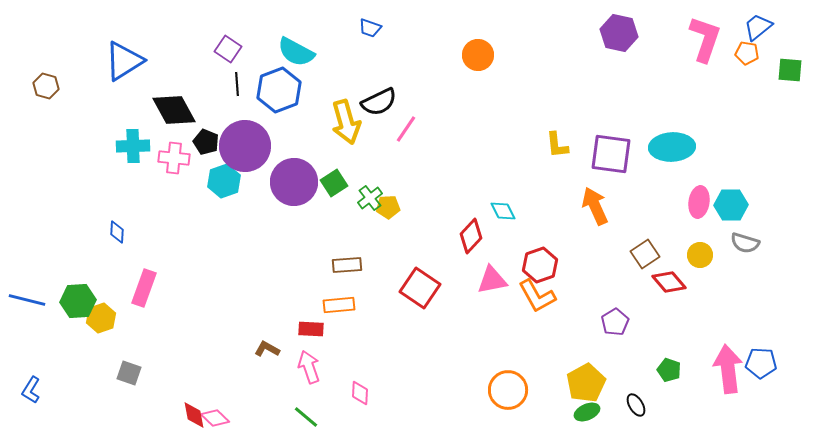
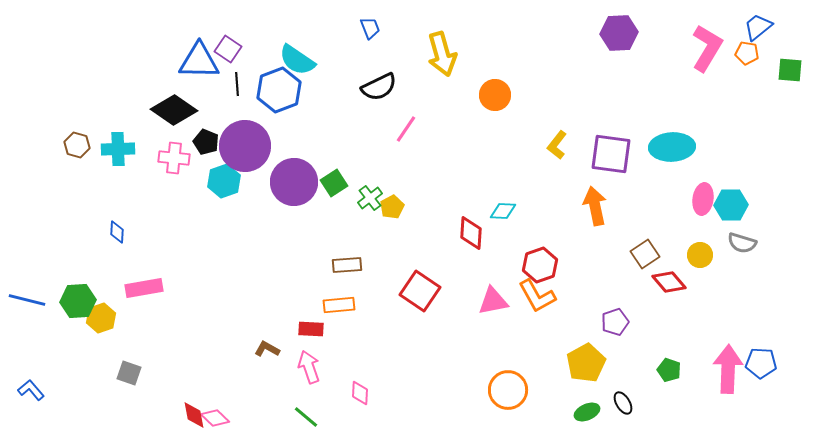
blue trapezoid at (370, 28): rotated 130 degrees counterclockwise
purple hexagon at (619, 33): rotated 15 degrees counterclockwise
pink L-shape at (705, 39): moved 2 px right, 9 px down; rotated 12 degrees clockwise
cyan semicircle at (296, 52): moved 1 px right, 8 px down; rotated 6 degrees clockwise
orange circle at (478, 55): moved 17 px right, 40 px down
blue triangle at (124, 61): moved 75 px right; rotated 33 degrees clockwise
brown hexagon at (46, 86): moved 31 px right, 59 px down
black semicircle at (379, 102): moved 15 px up
black diamond at (174, 110): rotated 27 degrees counterclockwise
yellow arrow at (346, 122): moved 96 px right, 68 px up
yellow L-shape at (557, 145): rotated 44 degrees clockwise
cyan cross at (133, 146): moved 15 px left, 3 px down
pink ellipse at (699, 202): moved 4 px right, 3 px up
orange arrow at (595, 206): rotated 12 degrees clockwise
yellow pentagon at (388, 207): moved 4 px right; rotated 25 degrees counterclockwise
cyan diamond at (503, 211): rotated 60 degrees counterclockwise
red diamond at (471, 236): moved 3 px up; rotated 40 degrees counterclockwise
gray semicircle at (745, 243): moved 3 px left
pink triangle at (492, 280): moved 1 px right, 21 px down
pink rectangle at (144, 288): rotated 60 degrees clockwise
red square at (420, 288): moved 3 px down
purple pentagon at (615, 322): rotated 12 degrees clockwise
pink arrow at (728, 369): rotated 9 degrees clockwise
yellow pentagon at (586, 383): moved 20 px up
blue L-shape at (31, 390): rotated 108 degrees clockwise
black ellipse at (636, 405): moved 13 px left, 2 px up
